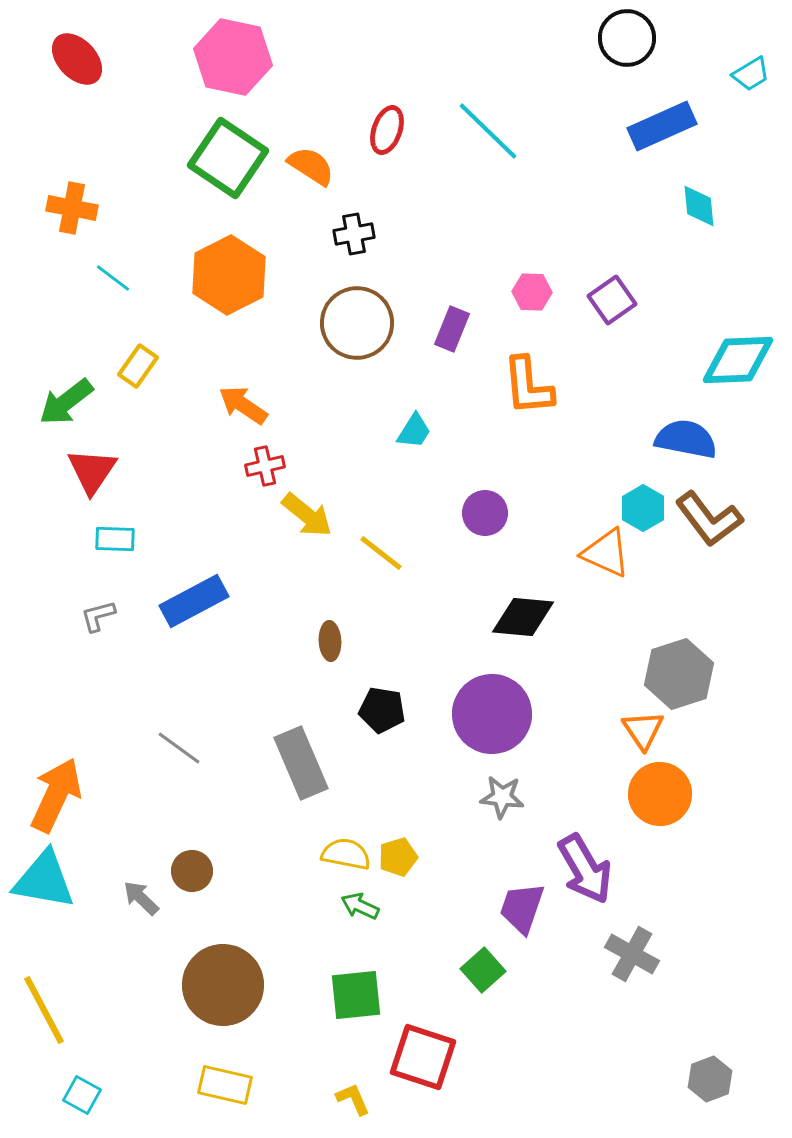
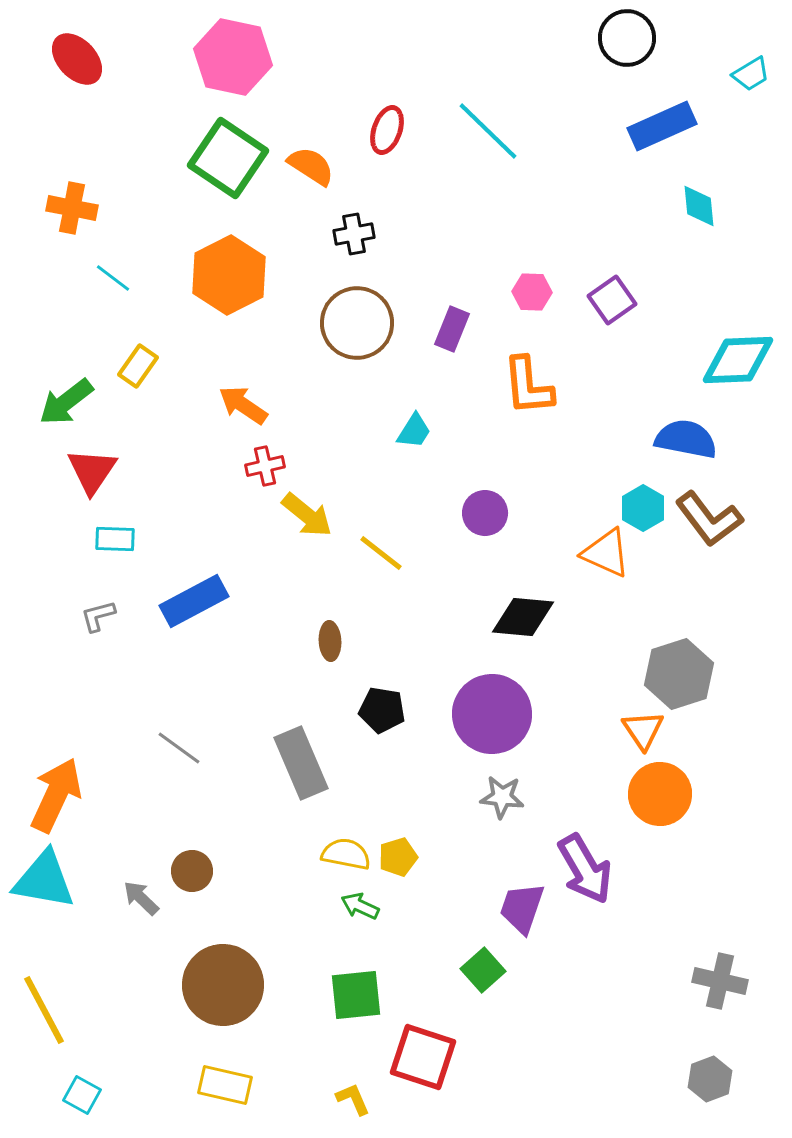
gray cross at (632, 954): moved 88 px right, 27 px down; rotated 16 degrees counterclockwise
